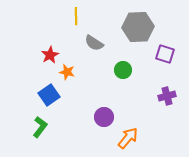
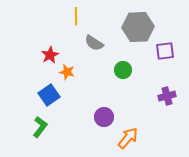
purple square: moved 3 px up; rotated 24 degrees counterclockwise
